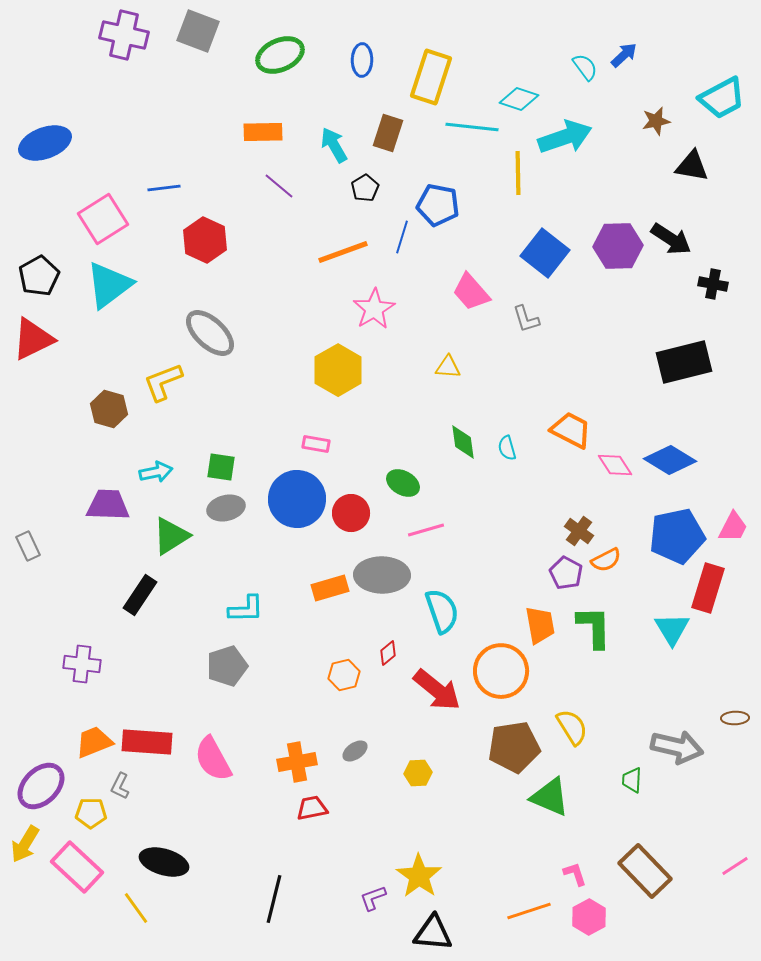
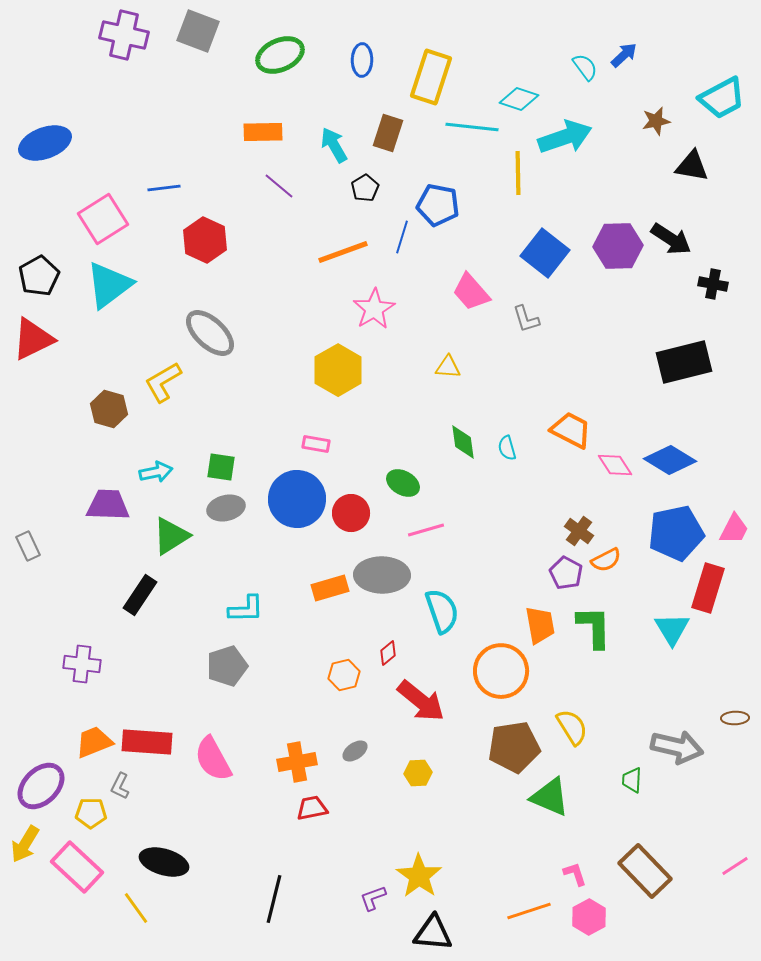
yellow L-shape at (163, 382): rotated 9 degrees counterclockwise
pink trapezoid at (733, 527): moved 1 px right, 2 px down
blue pentagon at (677, 536): moved 1 px left, 3 px up
red arrow at (437, 690): moved 16 px left, 11 px down
